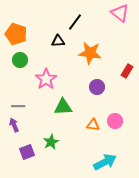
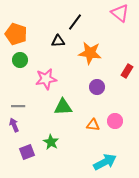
pink star: rotated 25 degrees clockwise
green star: rotated 14 degrees counterclockwise
